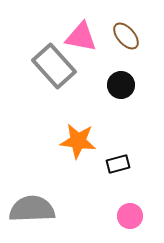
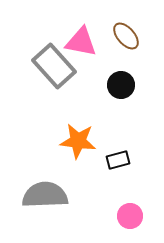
pink triangle: moved 5 px down
black rectangle: moved 4 px up
gray semicircle: moved 13 px right, 14 px up
